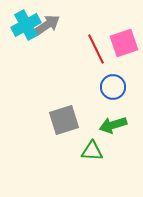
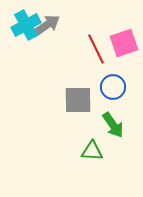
gray square: moved 14 px right, 20 px up; rotated 16 degrees clockwise
green arrow: rotated 108 degrees counterclockwise
